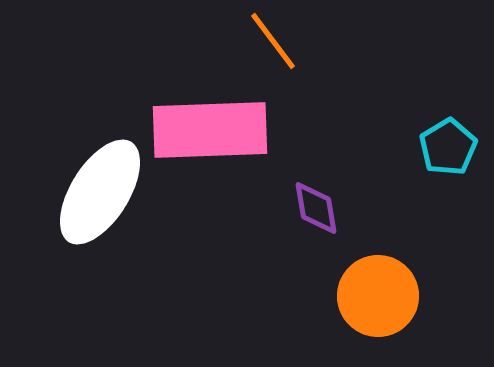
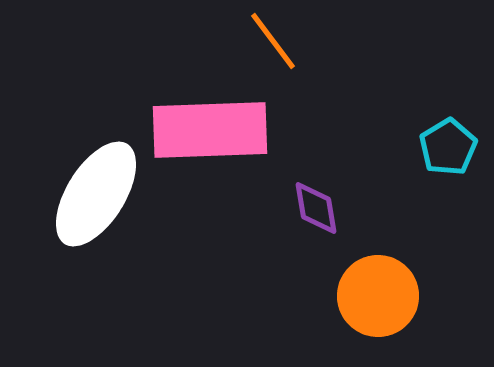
white ellipse: moved 4 px left, 2 px down
